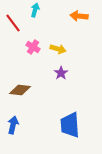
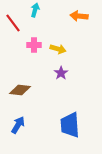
pink cross: moved 1 px right, 2 px up; rotated 32 degrees counterclockwise
blue arrow: moved 5 px right; rotated 18 degrees clockwise
